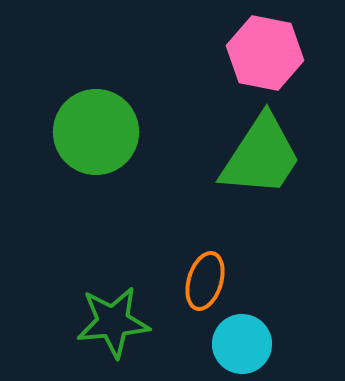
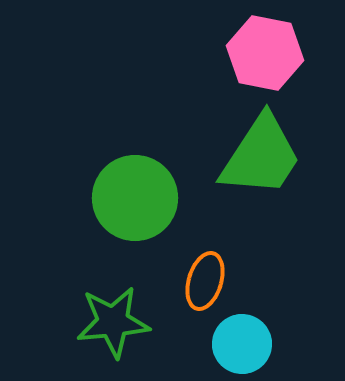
green circle: moved 39 px right, 66 px down
